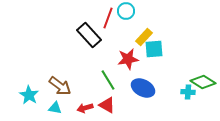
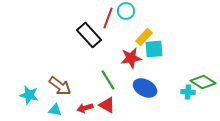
red star: moved 3 px right, 1 px up
blue ellipse: moved 2 px right
cyan star: rotated 18 degrees counterclockwise
cyan triangle: moved 2 px down
